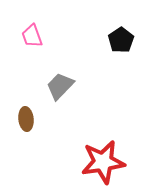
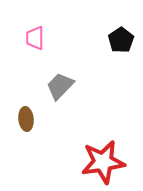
pink trapezoid: moved 3 px right, 2 px down; rotated 20 degrees clockwise
